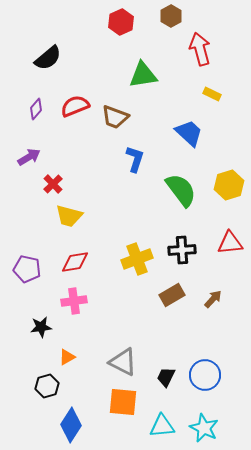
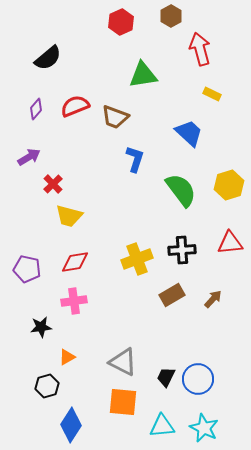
blue circle: moved 7 px left, 4 px down
